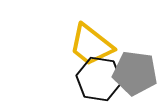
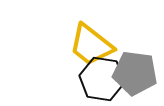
black hexagon: moved 3 px right
